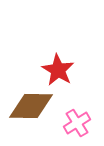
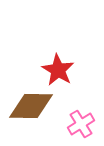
pink cross: moved 4 px right, 1 px down
